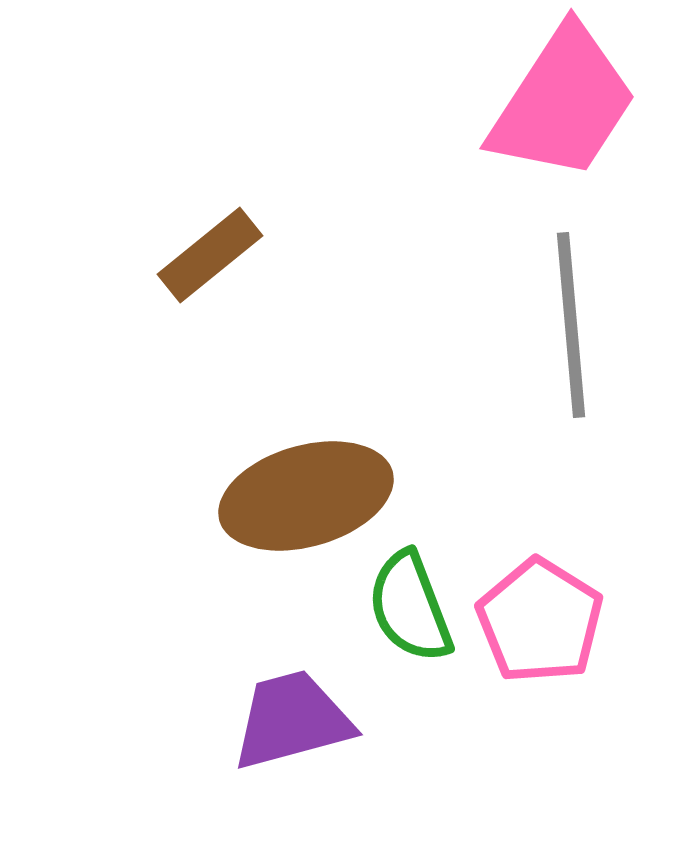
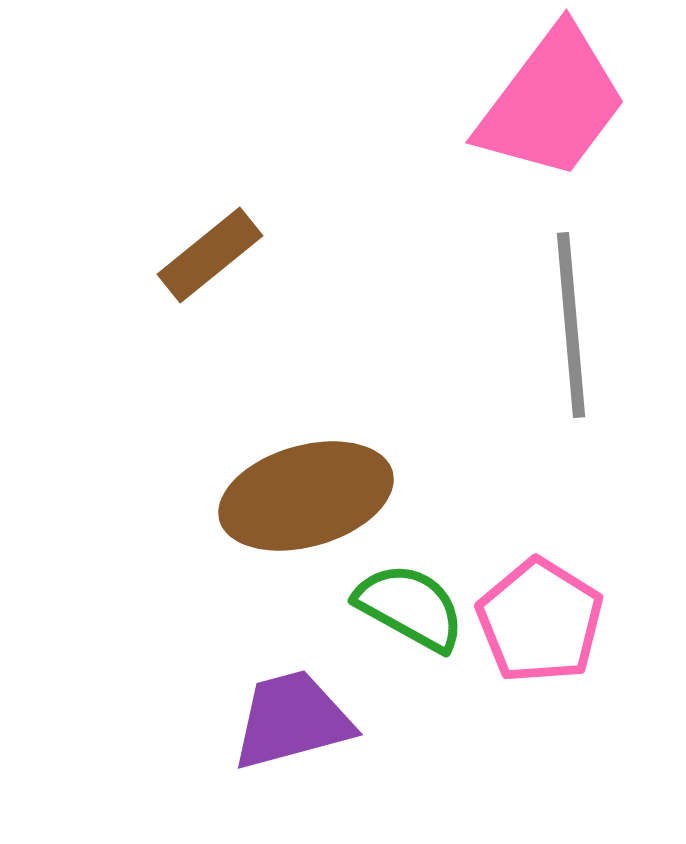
pink trapezoid: moved 11 px left; rotated 4 degrees clockwise
green semicircle: rotated 140 degrees clockwise
